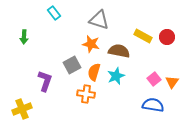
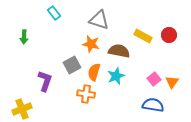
red circle: moved 2 px right, 2 px up
